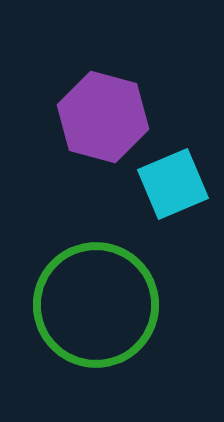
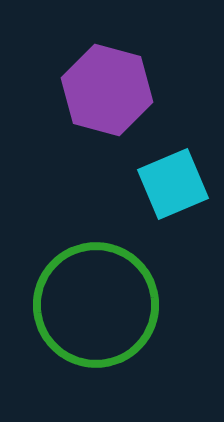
purple hexagon: moved 4 px right, 27 px up
